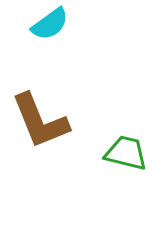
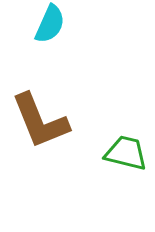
cyan semicircle: rotated 30 degrees counterclockwise
